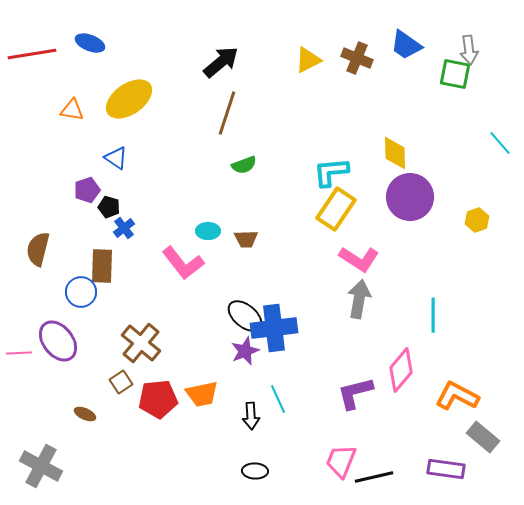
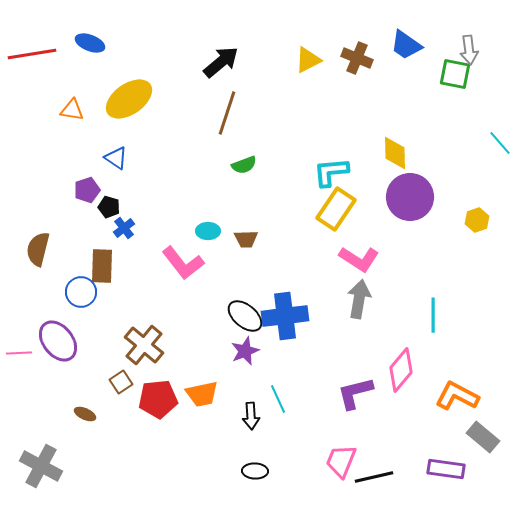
blue cross at (274, 328): moved 11 px right, 12 px up
brown cross at (141, 343): moved 3 px right, 2 px down
